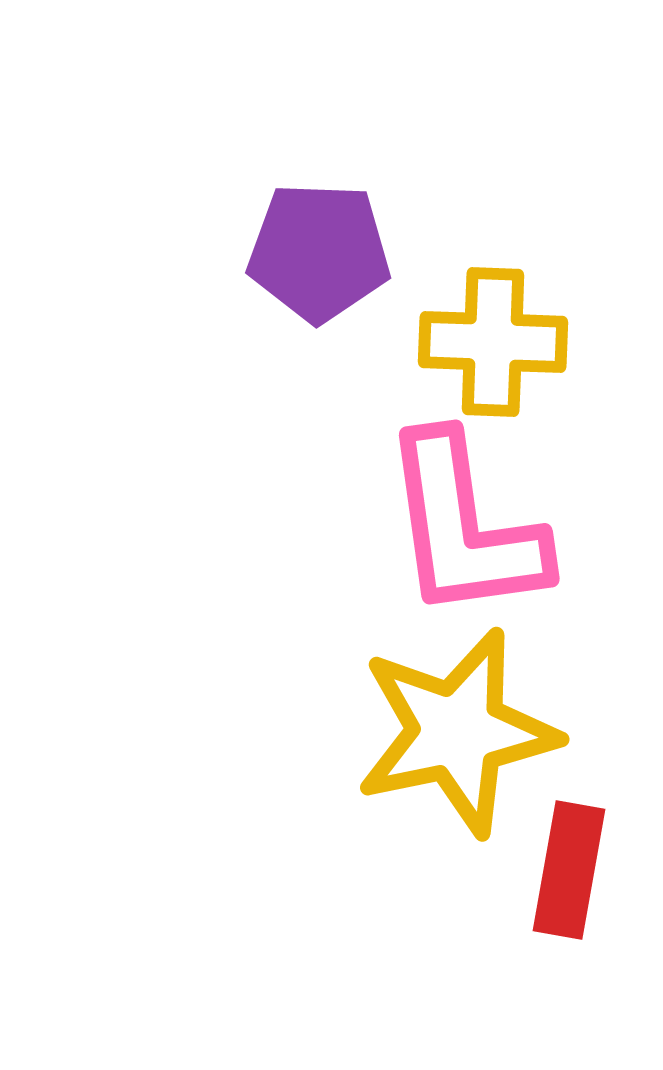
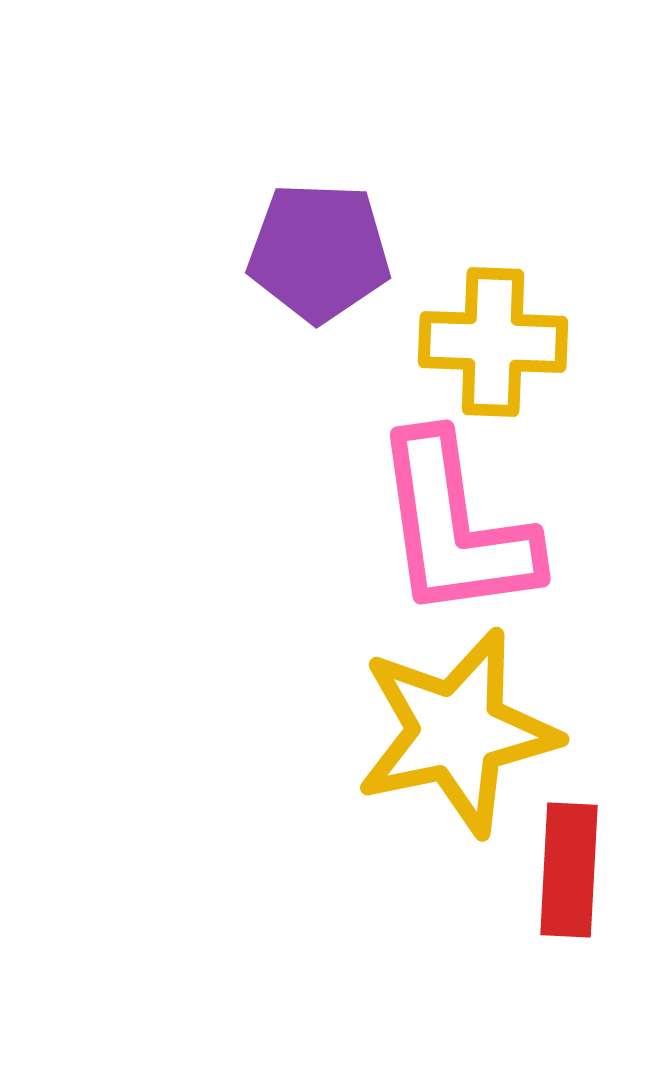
pink L-shape: moved 9 px left
red rectangle: rotated 7 degrees counterclockwise
